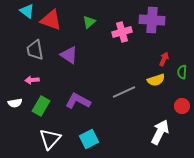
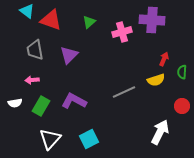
purple triangle: rotated 42 degrees clockwise
purple L-shape: moved 4 px left
